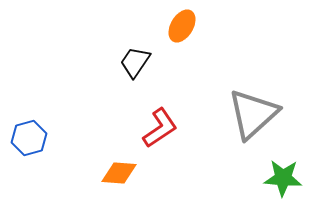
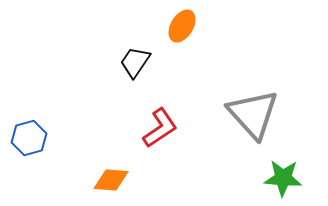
gray triangle: rotated 30 degrees counterclockwise
orange diamond: moved 8 px left, 7 px down
